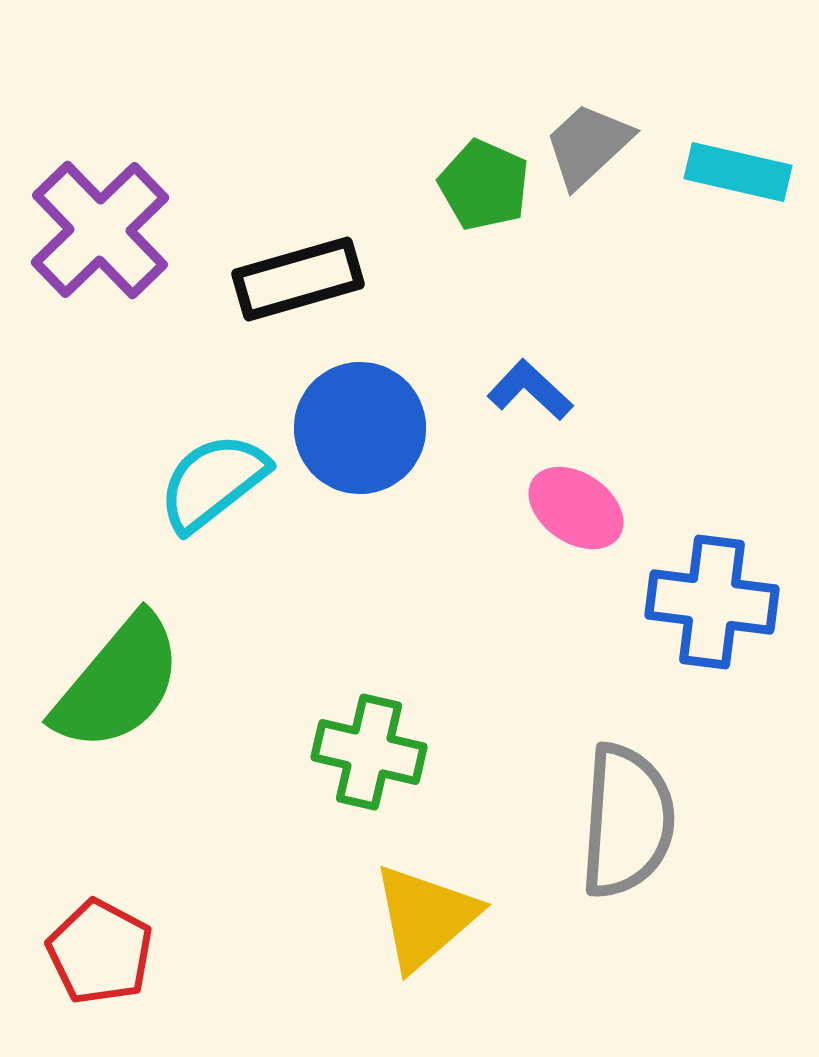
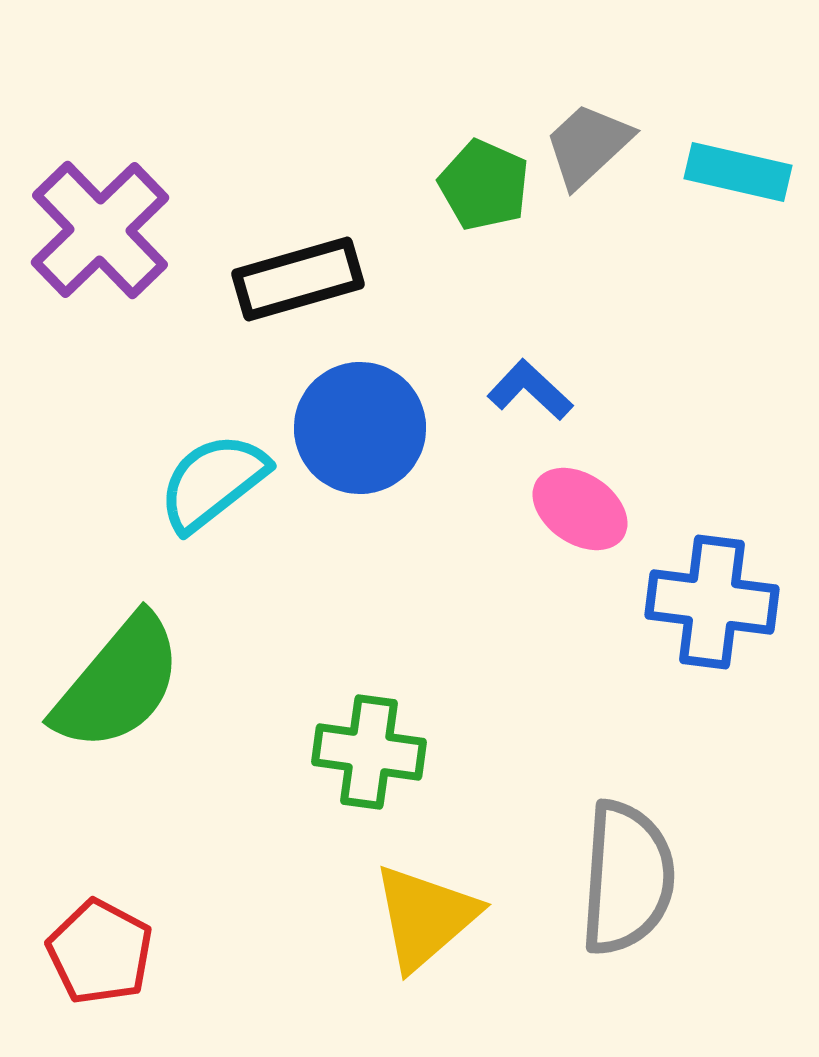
pink ellipse: moved 4 px right, 1 px down
green cross: rotated 5 degrees counterclockwise
gray semicircle: moved 57 px down
